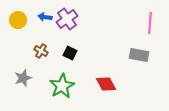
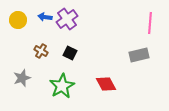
gray rectangle: rotated 24 degrees counterclockwise
gray star: moved 1 px left
